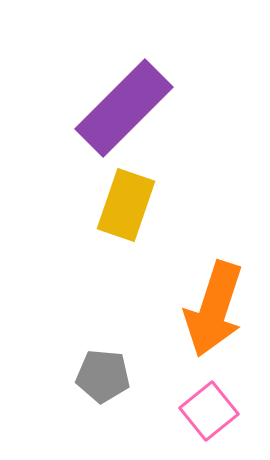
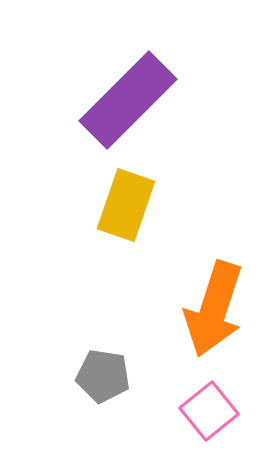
purple rectangle: moved 4 px right, 8 px up
gray pentagon: rotated 4 degrees clockwise
